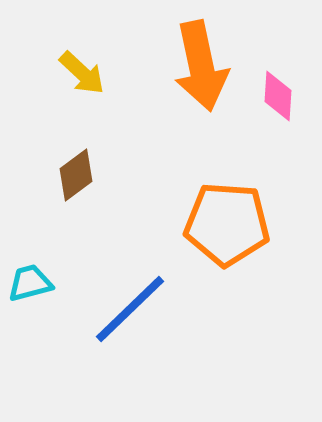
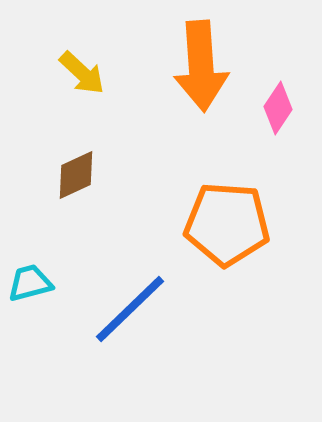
orange arrow: rotated 8 degrees clockwise
pink diamond: moved 12 px down; rotated 30 degrees clockwise
brown diamond: rotated 12 degrees clockwise
